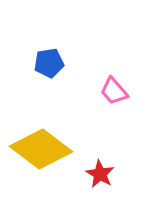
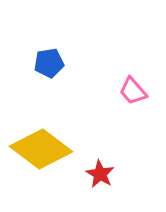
pink trapezoid: moved 19 px right
